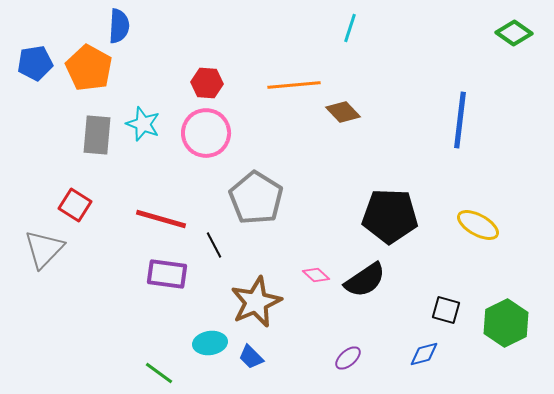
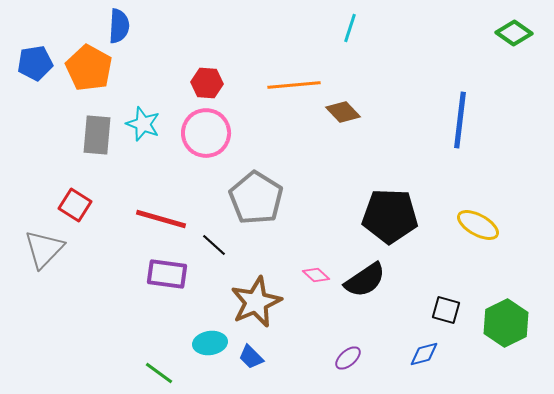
black line: rotated 20 degrees counterclockwise
